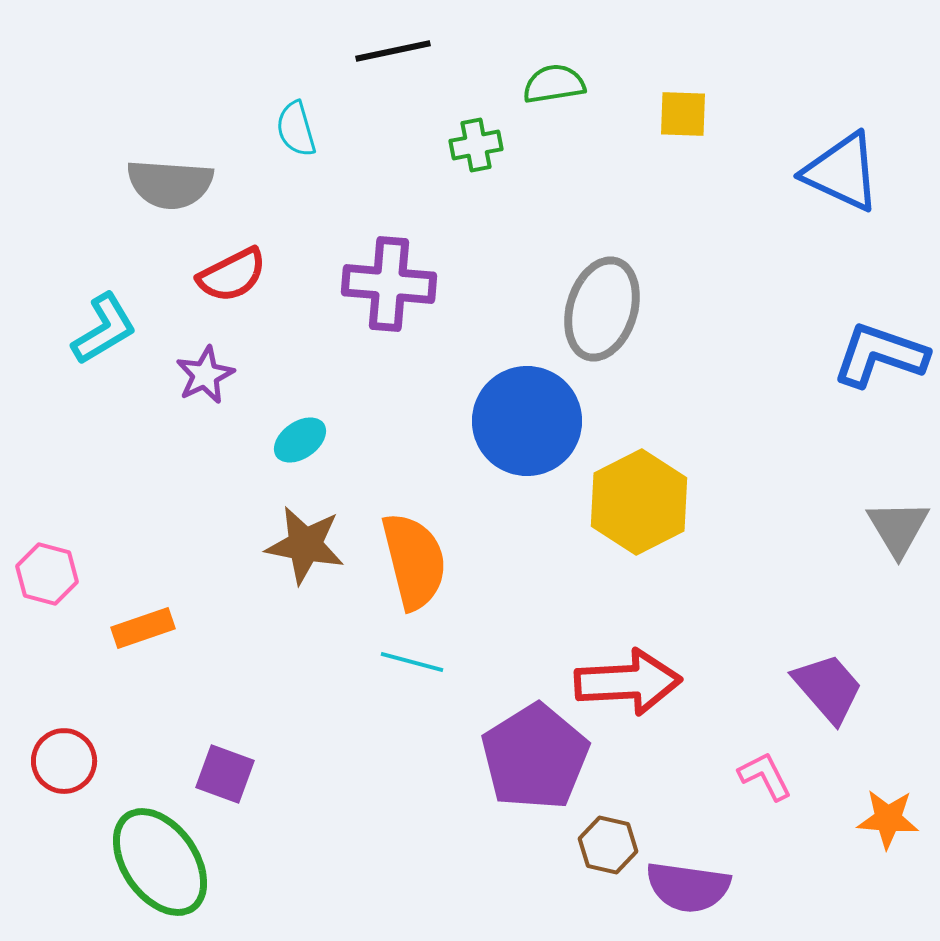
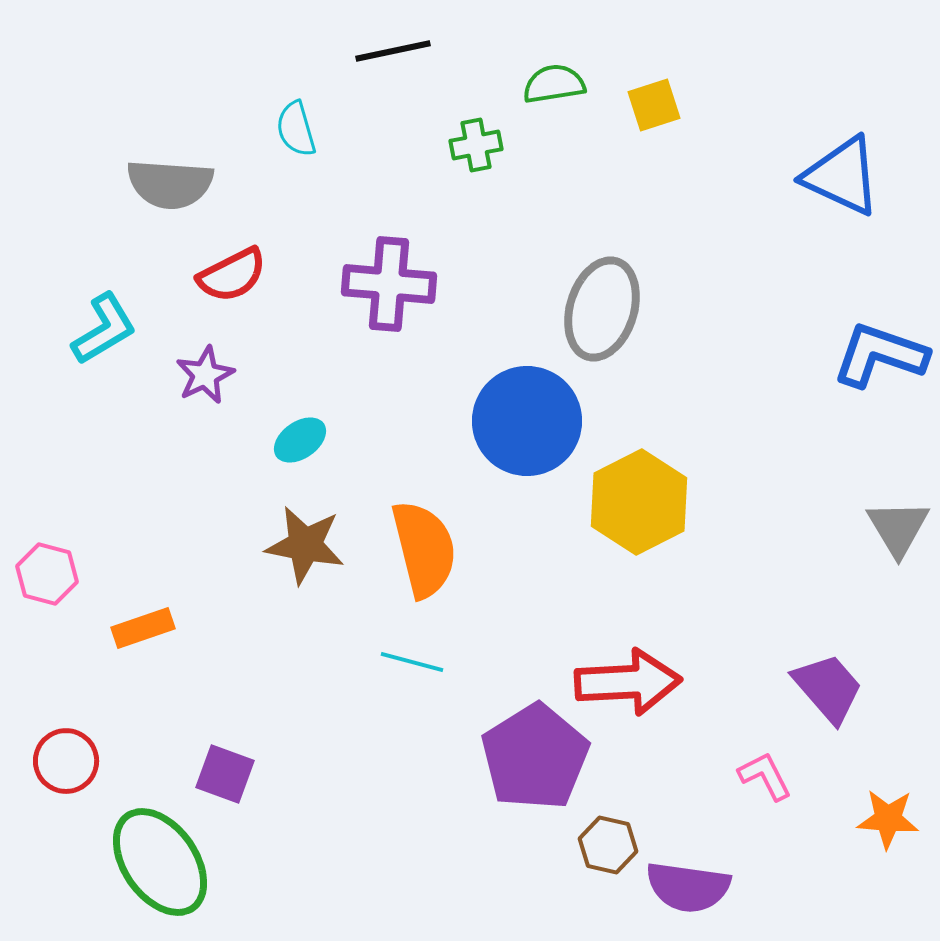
yellow square: moved 29 px left, 9 px up; rotated 20 degrees counterclockwise
blue triangle: moved 4 px down
orange semicircle: moved 10 px right, 12 px up
red circle: moved 2 px right
